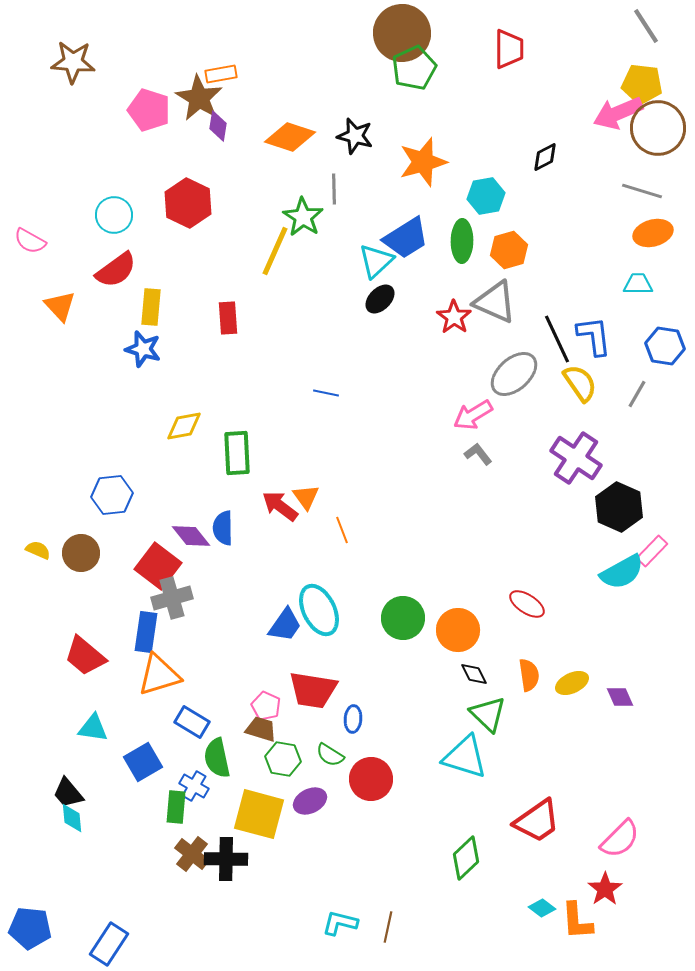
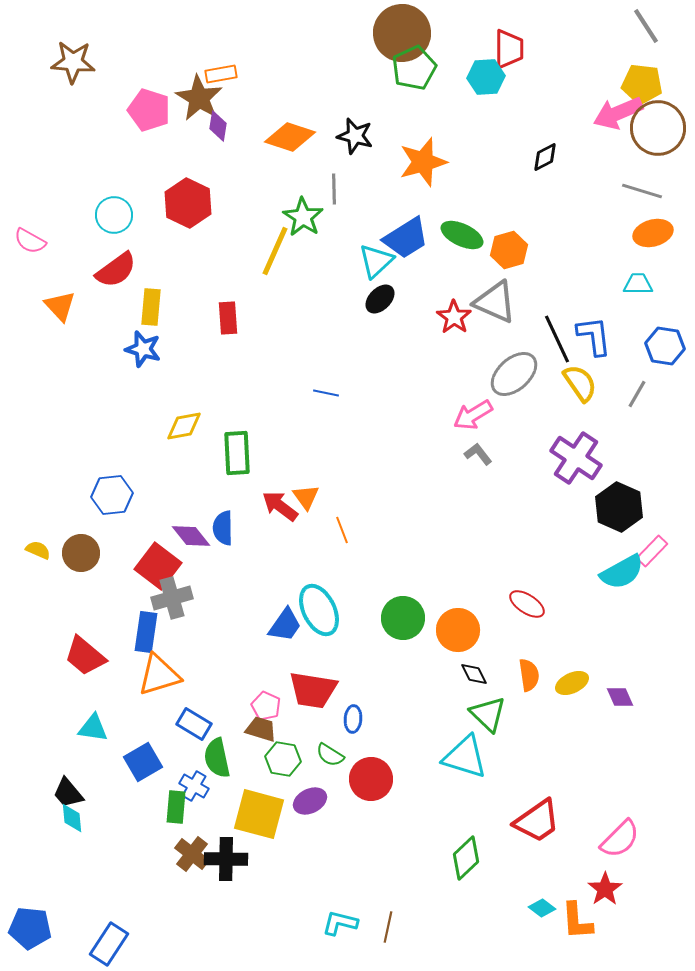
cyan hexagon at (486, 196): moved 119 px up; rotated 6 degrees clockwise
green ellipse at (462, 241): moved 6 px up; rotated 66 degrees counterclockwise
blue rectangle at (192, 722): moved 2 px right, 2 px down
